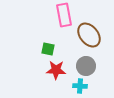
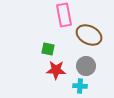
brown ellipse: rotated 25 degrees counterclockwise
